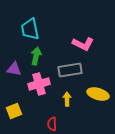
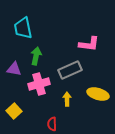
cyan trapezoid: moved 7 px left, 1 px up
pink L-shape: moved 6 px right; rotated 20 degrees counterclockwise
gray rectangle: rotated 15 degrees counterclockwise
yellow square: rotated 21 degrees counterclockwise
